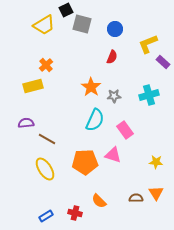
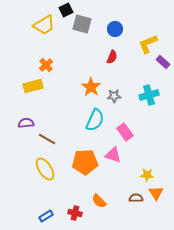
pink rectangle: moved 2 px down
yellow star: moved 9 px left, 13 px down
